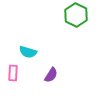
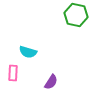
green hexagon: rotated 15 degrees counterclockwise
purple semicircle: moved 7 px down
